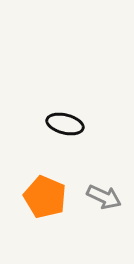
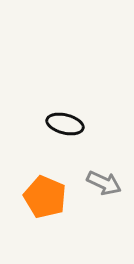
gray arrow: moved 14 px up
